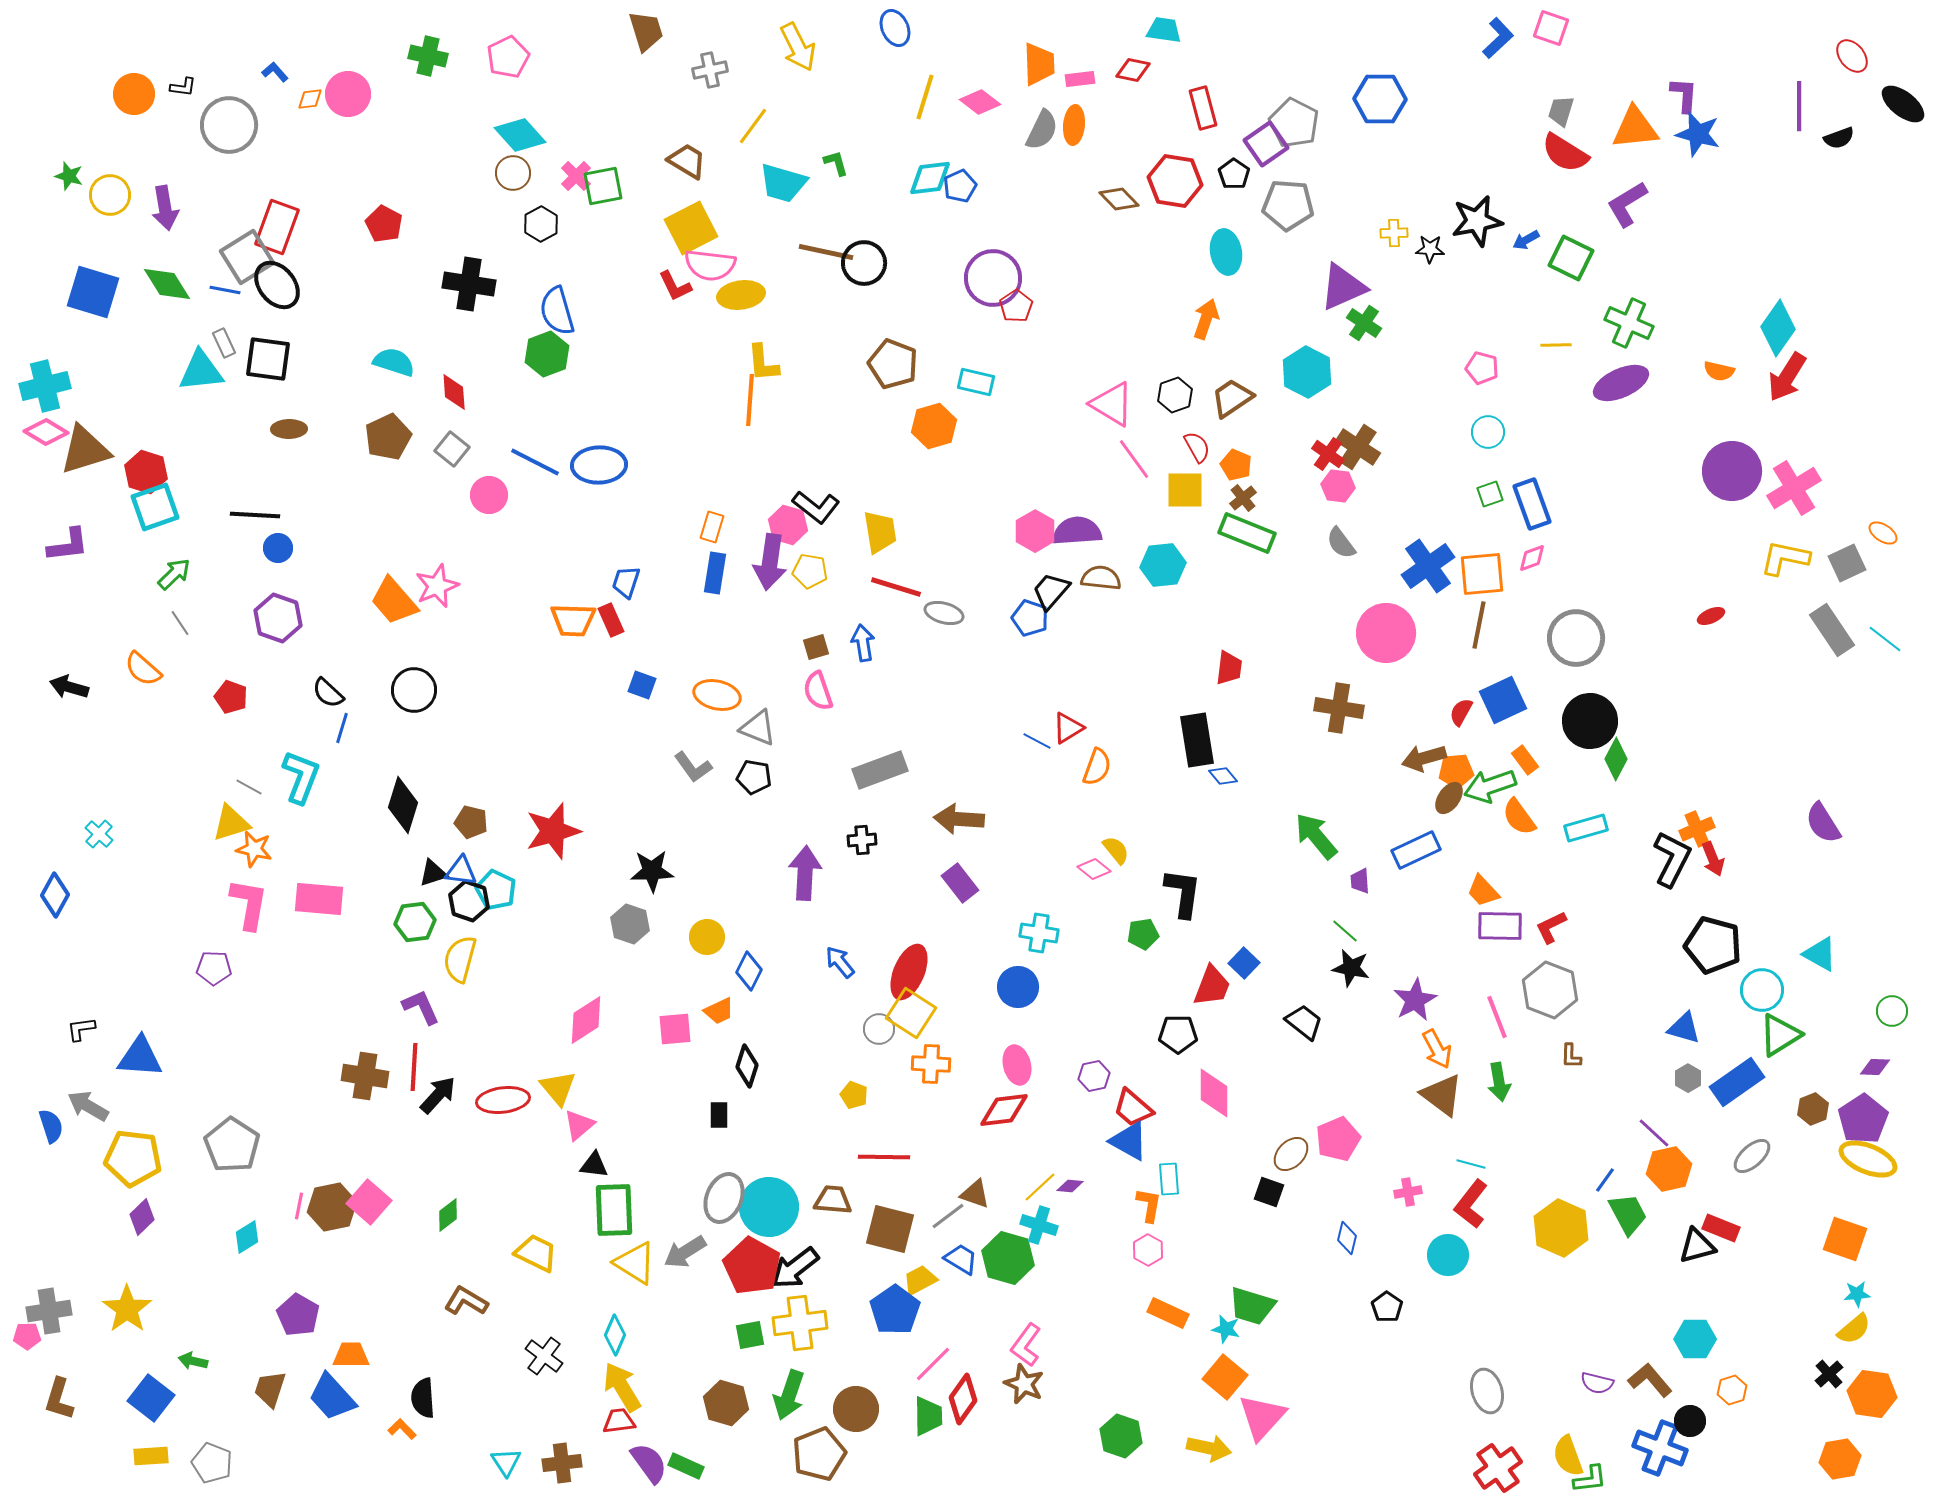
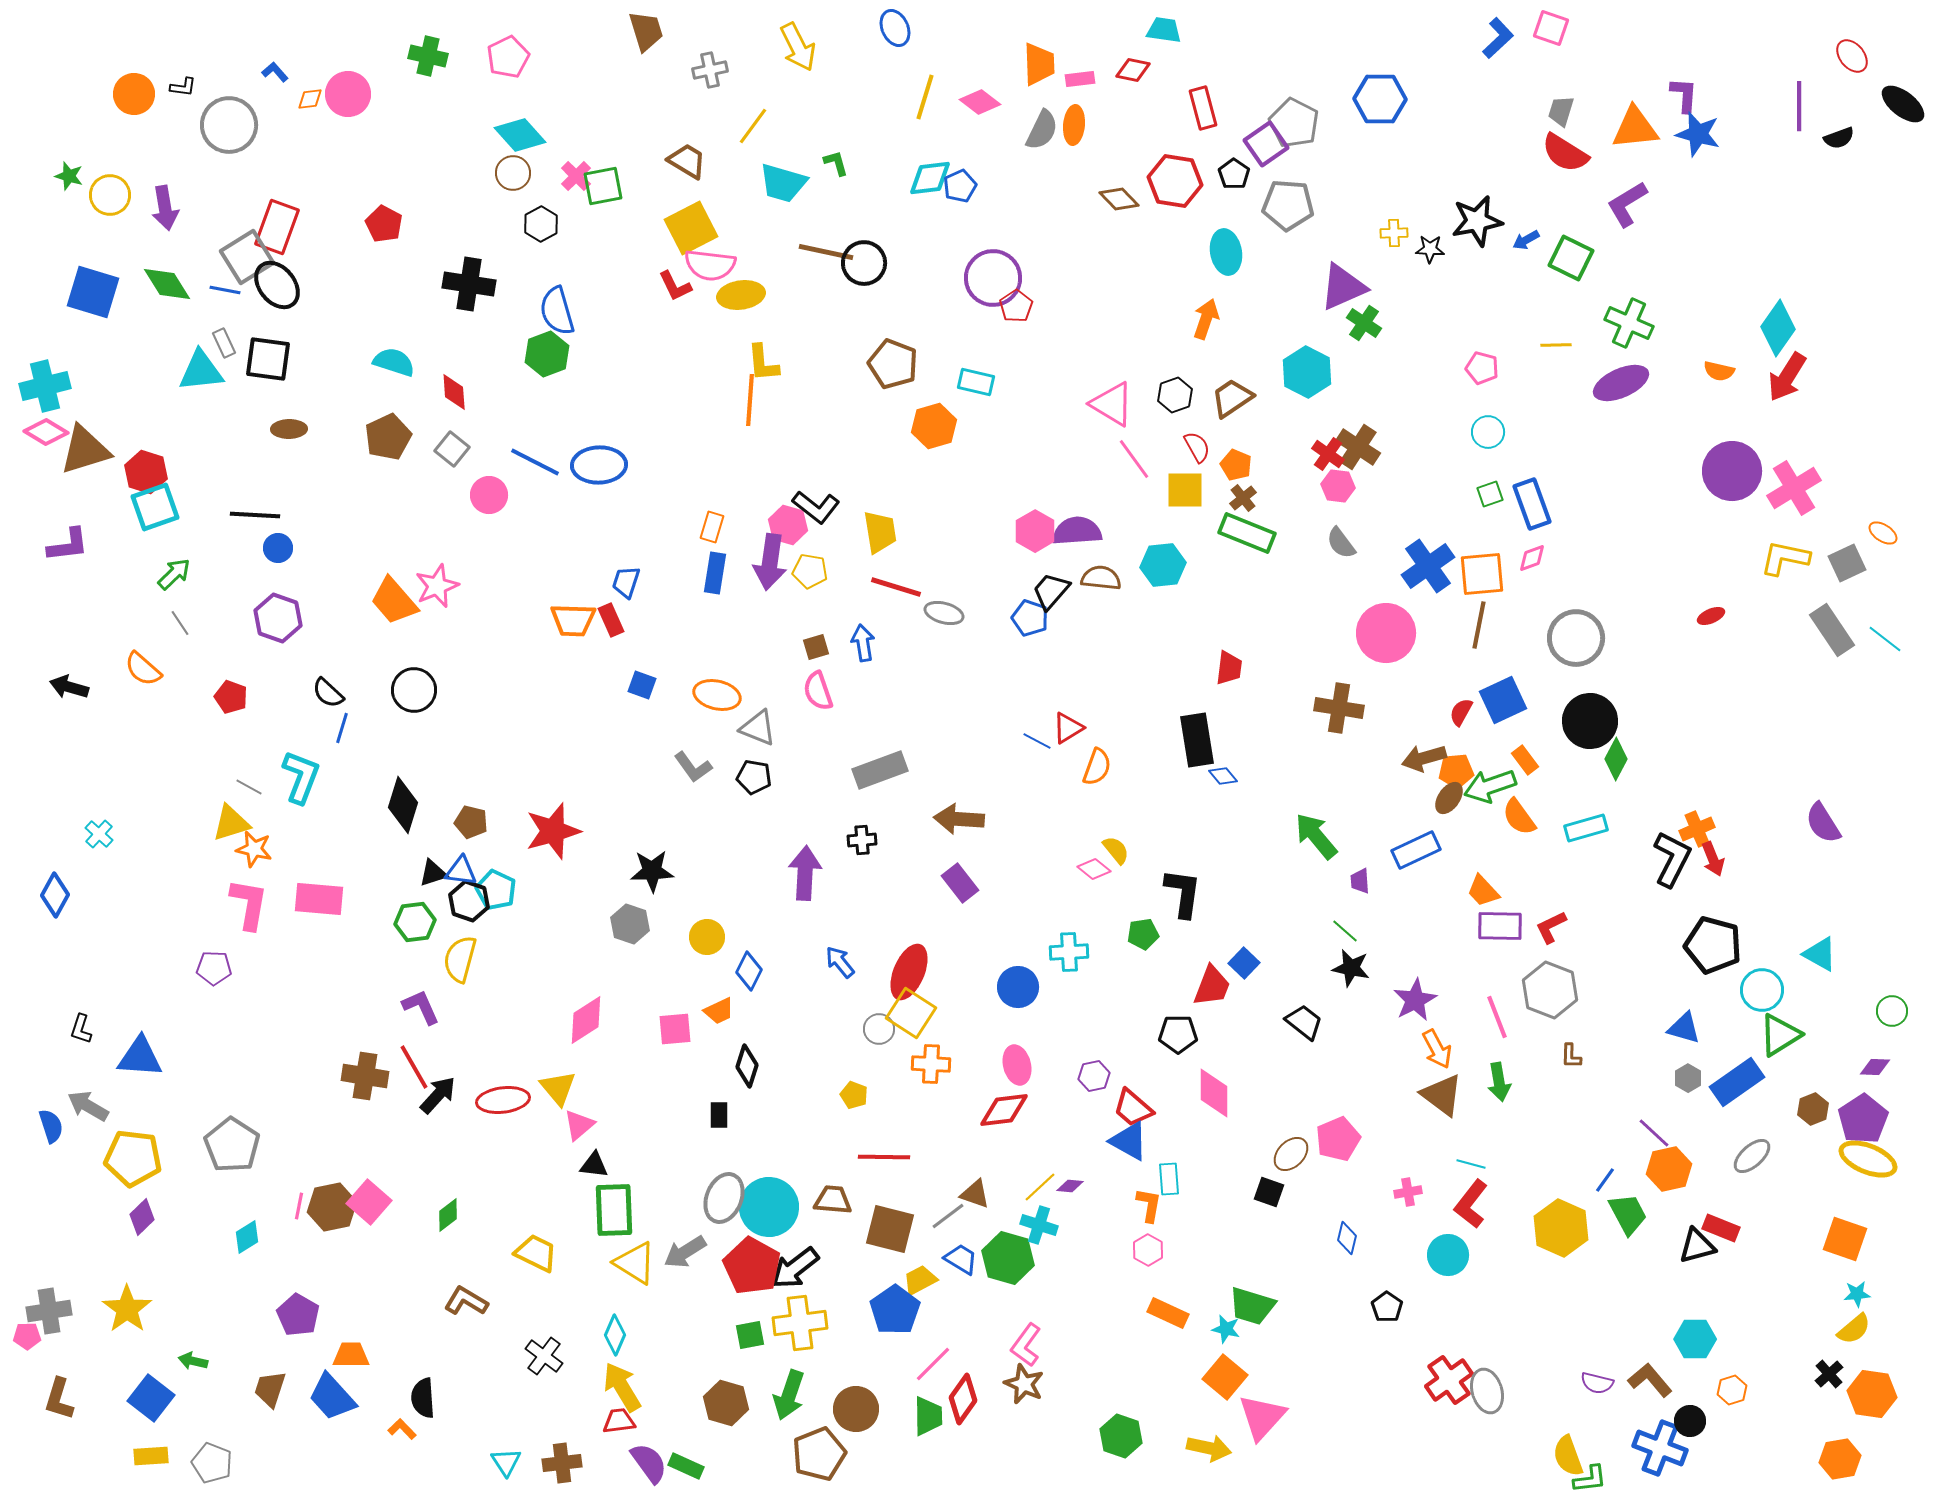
cyan cross at (1039, 933): moved 30 px right, 19 px down; rotated 12 degrees counterclockwise
black L-shape at (81, 1029): rotated 64 degrees counterclockwise
red line at (414, 1067): rotated 33 degrees counterclockwise
red cross at (1498, 1468): moved 49 px left, 88 px up
